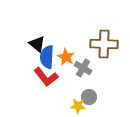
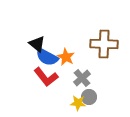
blue semicircle: rotated 65 degrees counterclockwise
gray cross: moved 1 px left, 10 px down; rotated 18 degrees clockwise
yellow star: moved 3 px up
